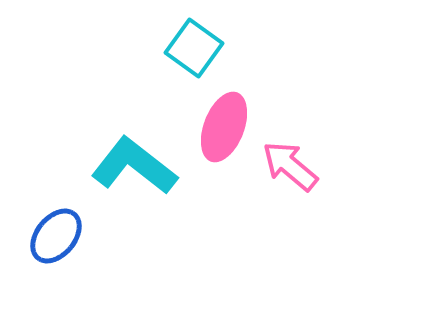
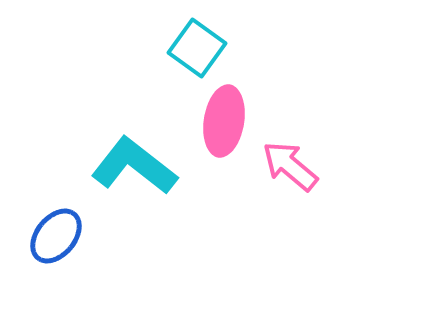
cyan square: moved 3 px right
pink ellipse: moved 6 px up; rotated 12 degrees counterclockwise
